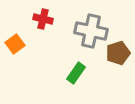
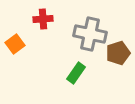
red cross: rotated 18 degrees counterclockwise
gray cross: moved 1 px left, 3 px down
